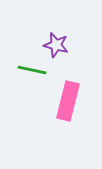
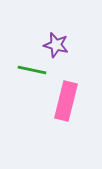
pink rectangle: moved 2 px left
